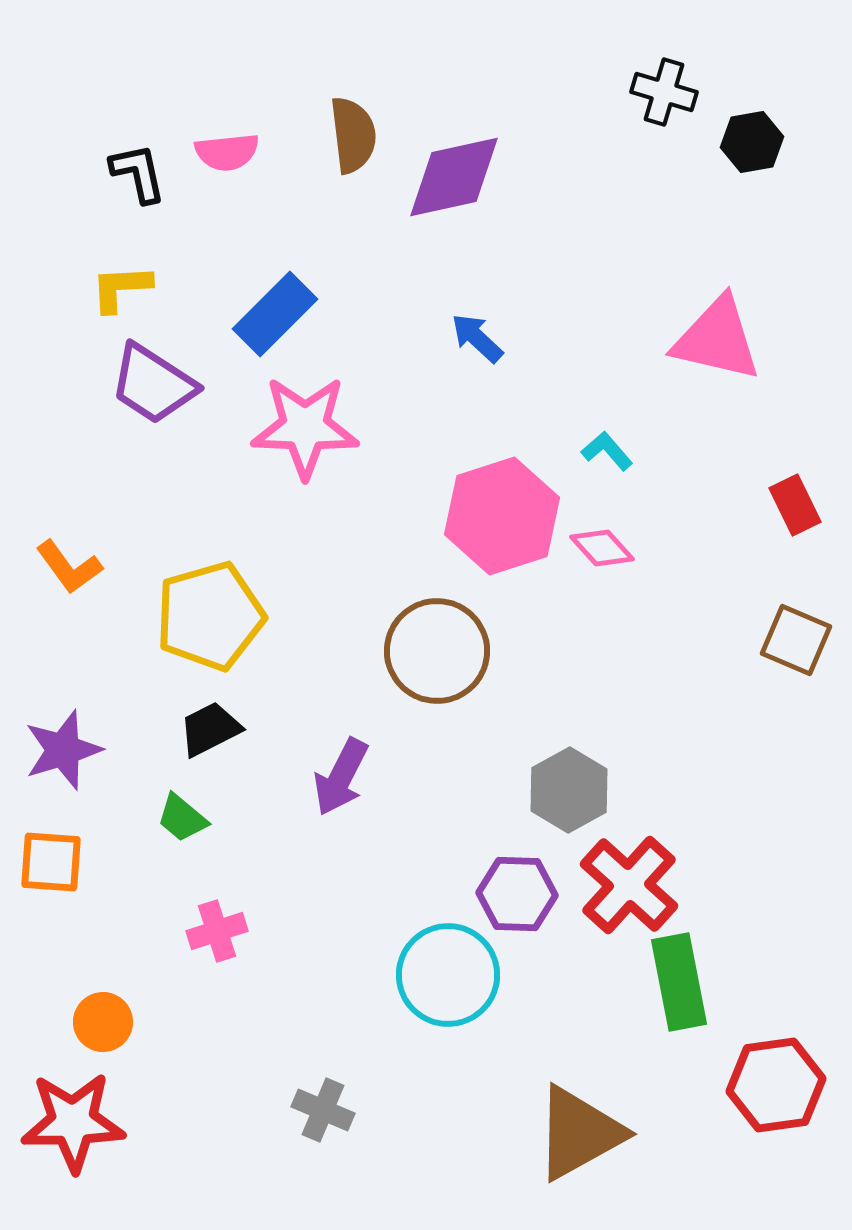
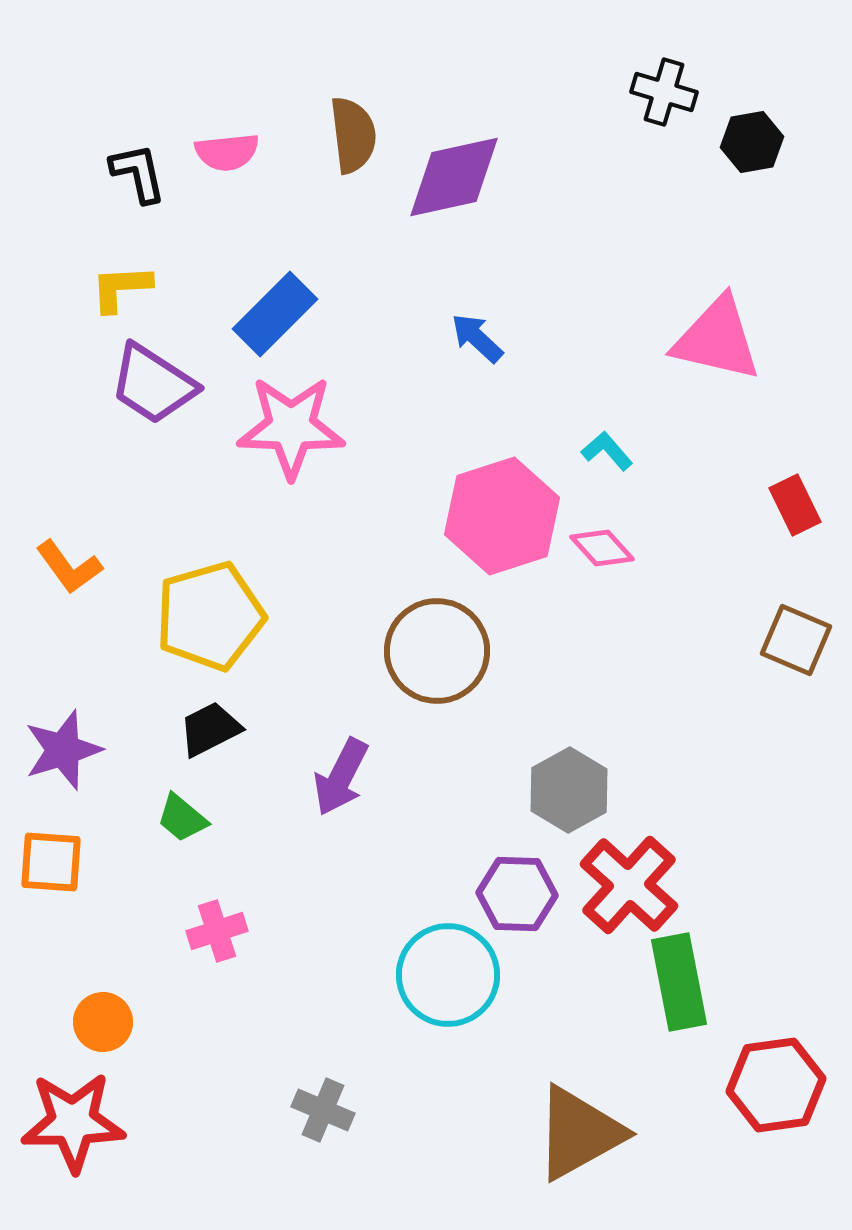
pink star: moved 14 px left
